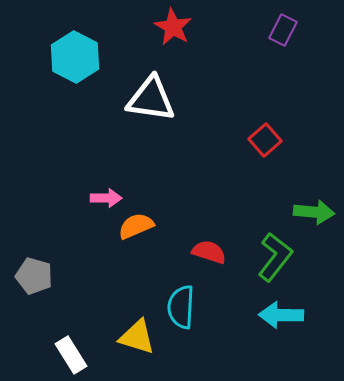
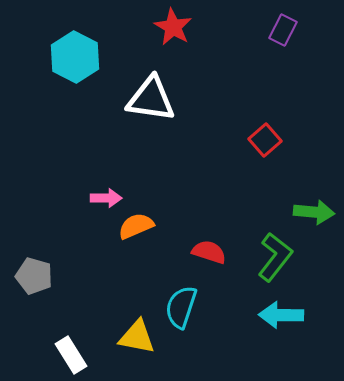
cyan semicircle: rotated 15 degrees clockwise
yellow triangle: rotated 6 degrees counterclockwise
